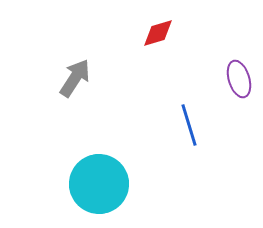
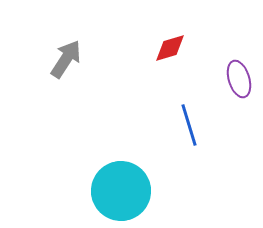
red diamond: moved 12 px right, 15 px down
gray arrow: moved 9 px left, 19 px up
cyan circle: moved 22 px right, 7 px down
